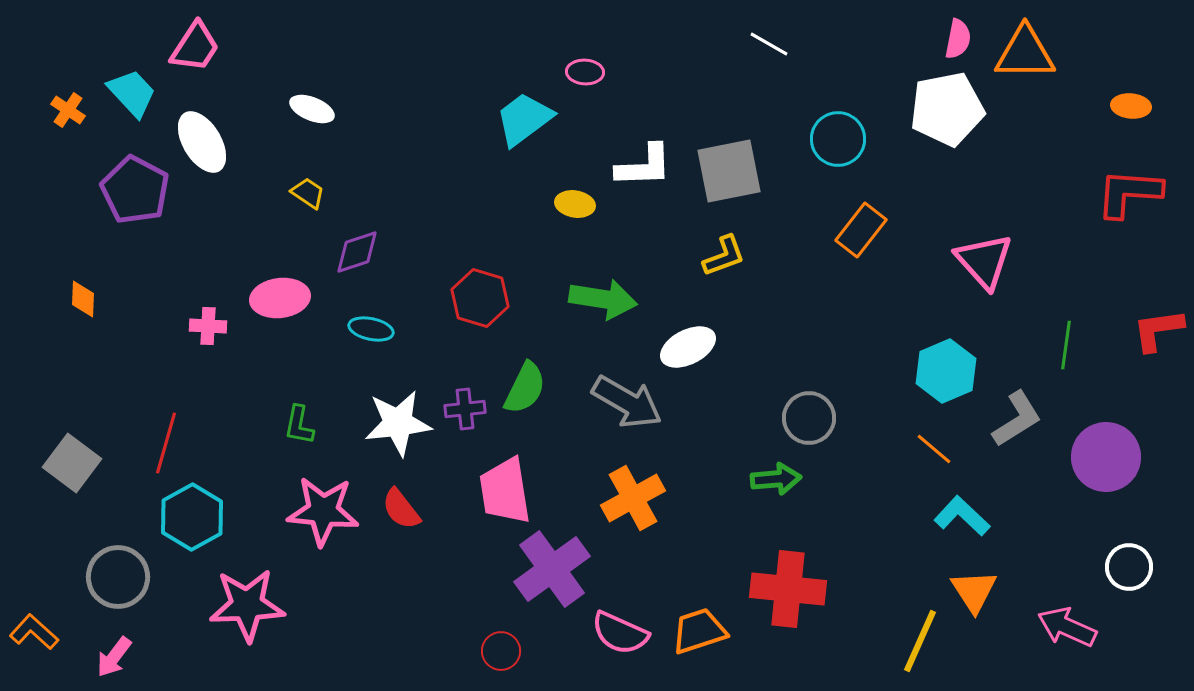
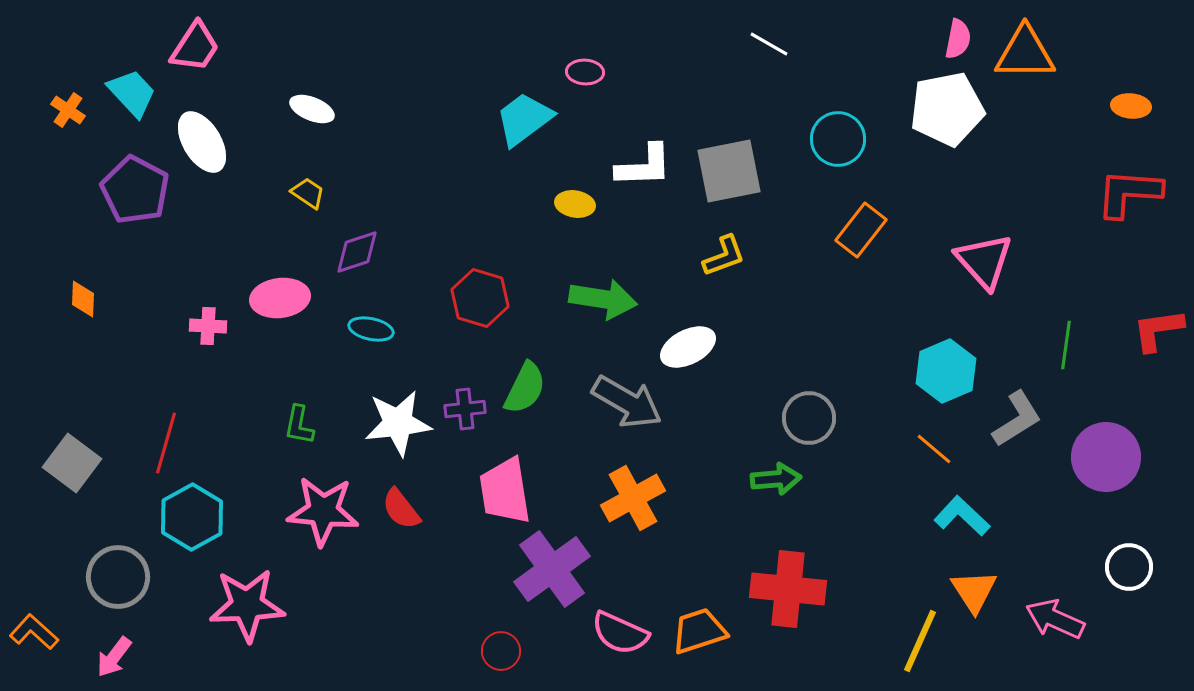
pink arrow at (1067, 627): moved 12 px left, 8 px up
